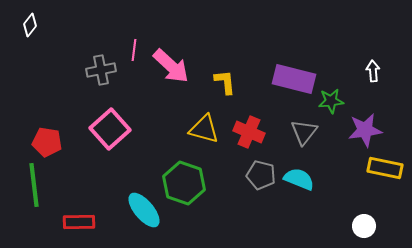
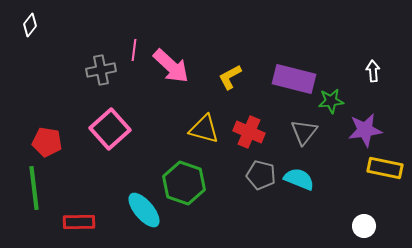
yellow L-shape: moved 5 px right, 5 px up; rotated 112 degrees counterclockwise
green line: moved 3 px down
